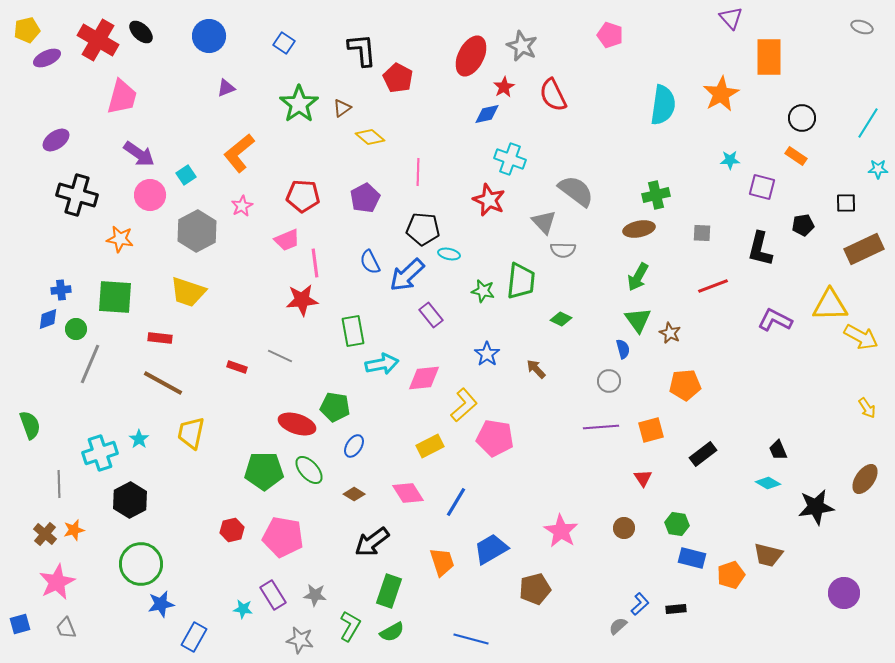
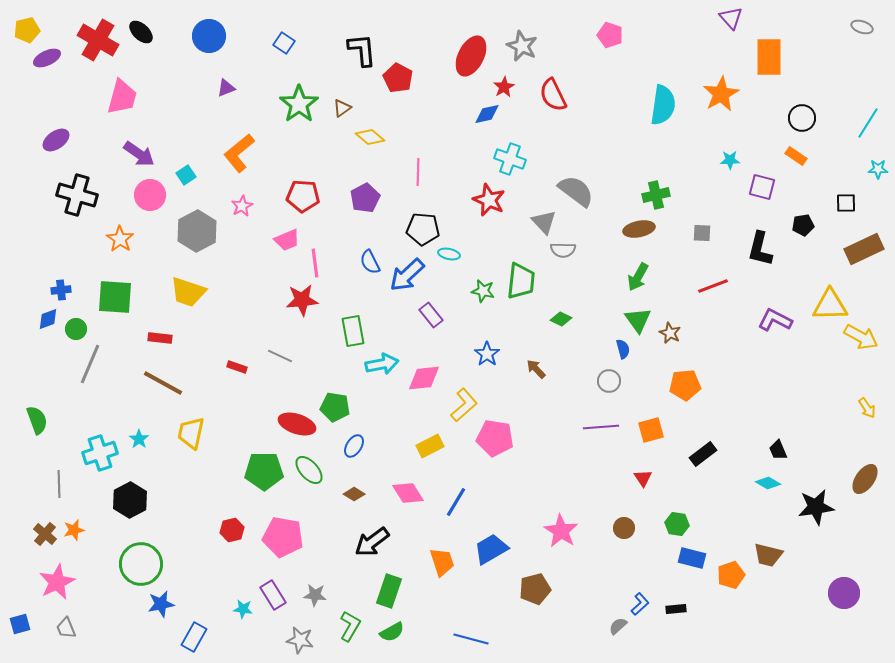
orange star at (120, 239): rotated 24 degrees clockwise
green semicircle at (30, 425): moved 7 px right, 5 px up
